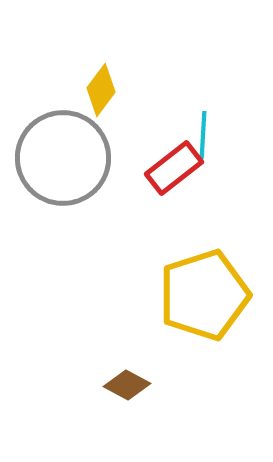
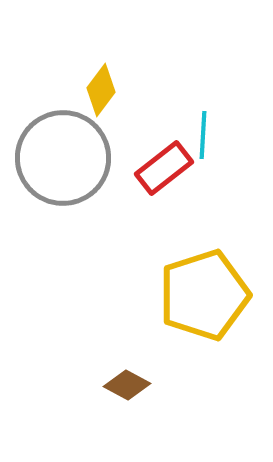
red rectangle: moved 10 px left
